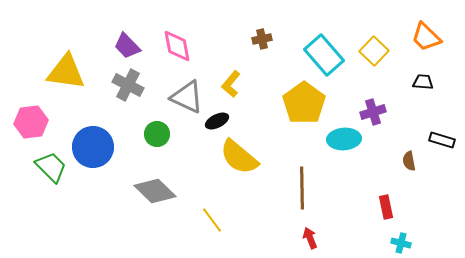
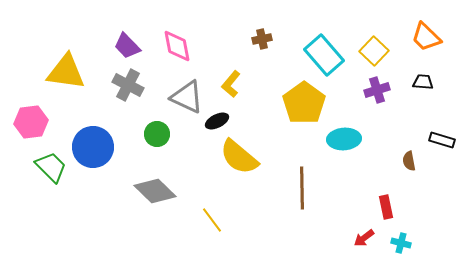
purple cross: moved 4 px right, 22 px up
red arrow: moved 54 px right; rotated 105 degrees counterclockwise
